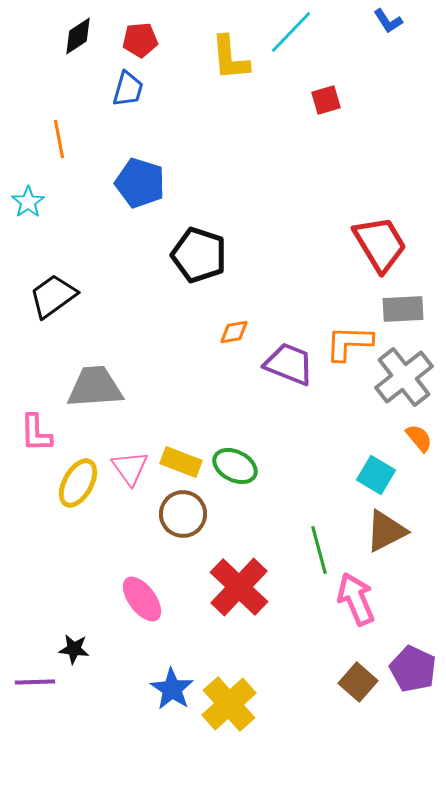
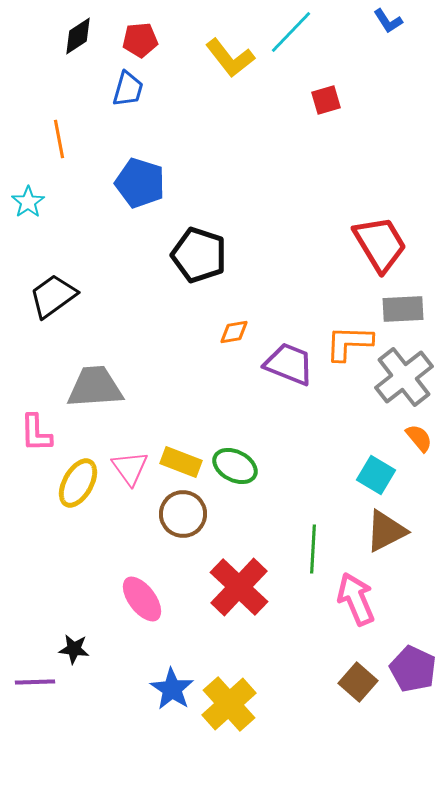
yellow L-shape: rotated 33 degrees counterclockwise
green line: moved 6 px left, 1 px up; rotated 18 degrees clockwise
